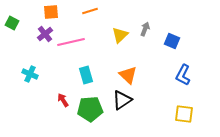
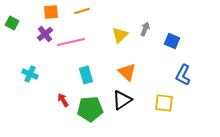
orange line: moved 8 px left
orange triangle: moved 1 px left, 3 px up
yellow square: moved 20 px left, 11 px up
